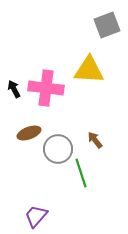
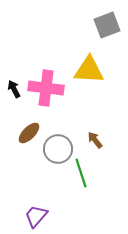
brown ellipse: rotated 25 degrees counterclockwise
